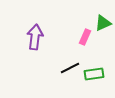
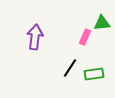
green triangle: moved 1 px left; rotated 18 degrees clockwise
black line: rotated 30 degrees counterclockwise
